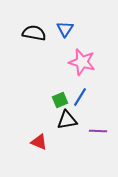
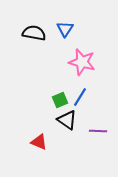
black triangle: rotated 45 degrees clockwise
